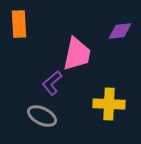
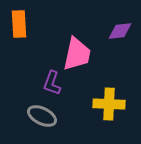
purple L-shape: rotated 30 degrees counterclockwise
